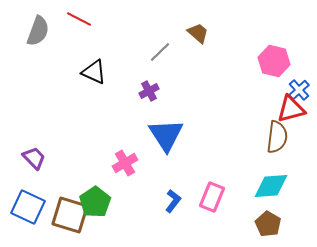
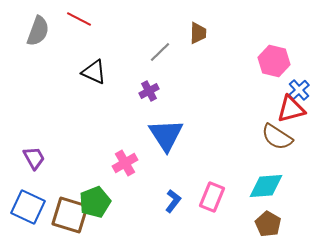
brown trapezoid: rotated 50 degrees clockwise
brown semicircle: rotated 116 degrees clockwise
purple trapezoid: rotated 15 degrees clockwise
cyan diamond: moved 5 px left
green pentagon: rotated 12 degrees clockwise
